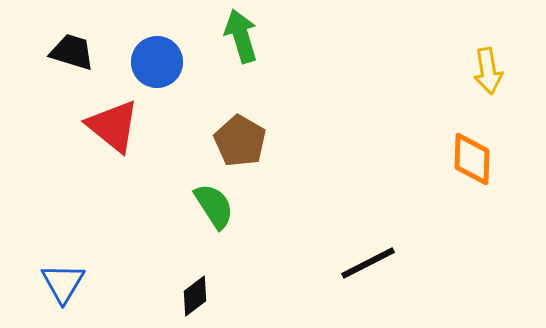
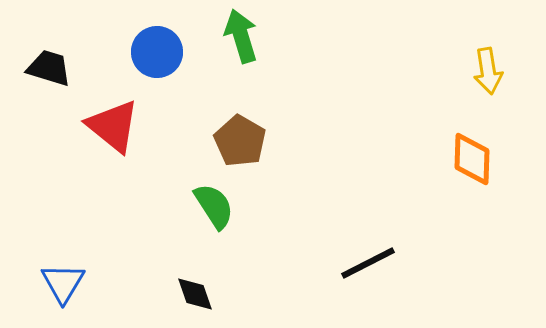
black trapezoid: moved 23 px left, 16 px down
blue circle: moved 10 px up
black diamond: moved 2 px up; rotated 72 degrees counterclockwise
